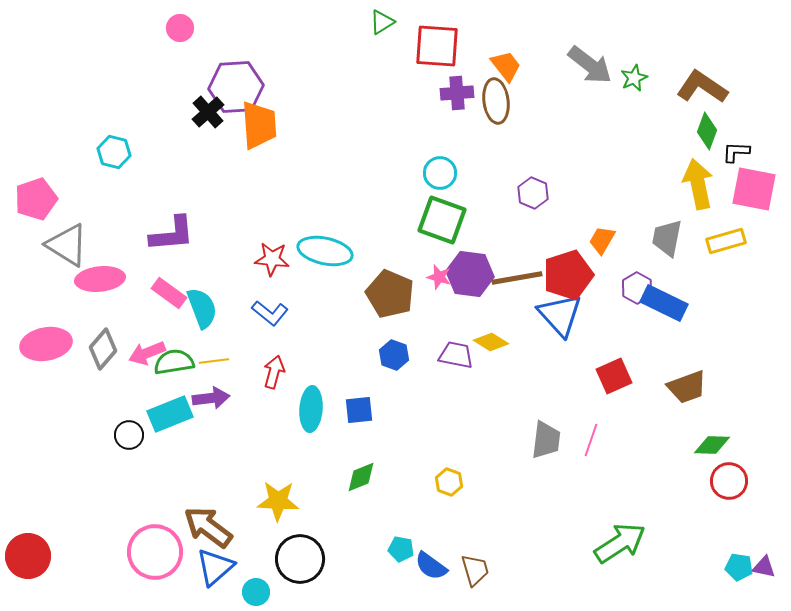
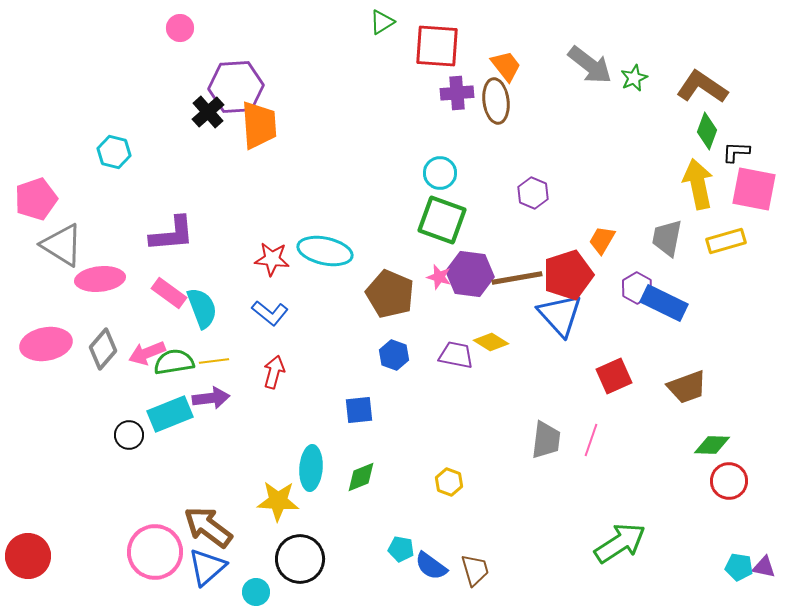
gray triangle at (67, 245): moved 5 px left
cyan ellipse at (311, 409): moved 59 px down
blue triangle at (215, 567): moved 8 px left
